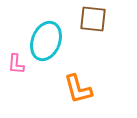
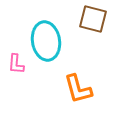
brown square: rotated 8 degrees clockwise
cyan ellipse: rotated 30 degrees counterclockwise
